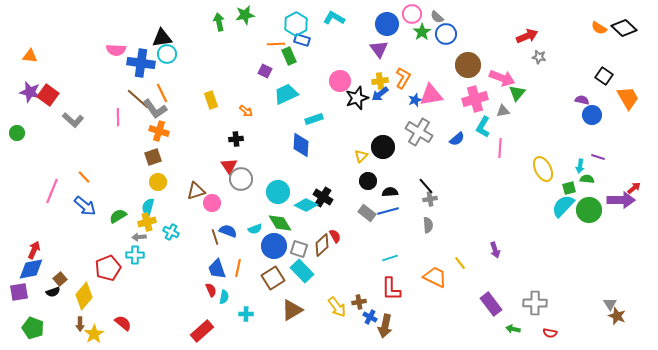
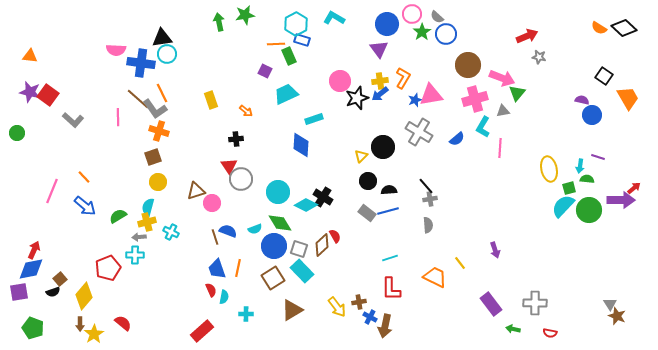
yellow ellipse at (543, 169): moved 6 px right; rotated 15 degrees clockwise
black semicircle at (390, 192): moved 1 px left, 2 px up
